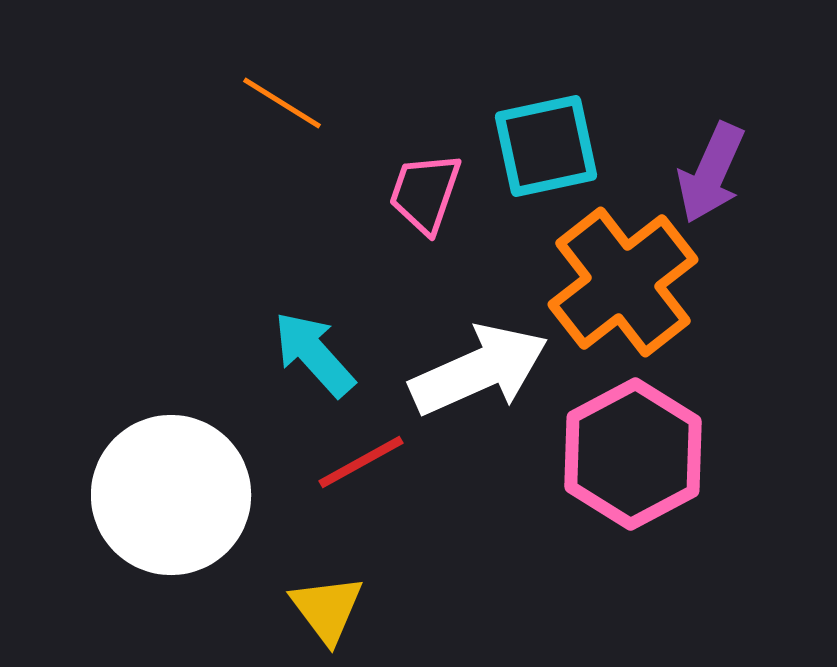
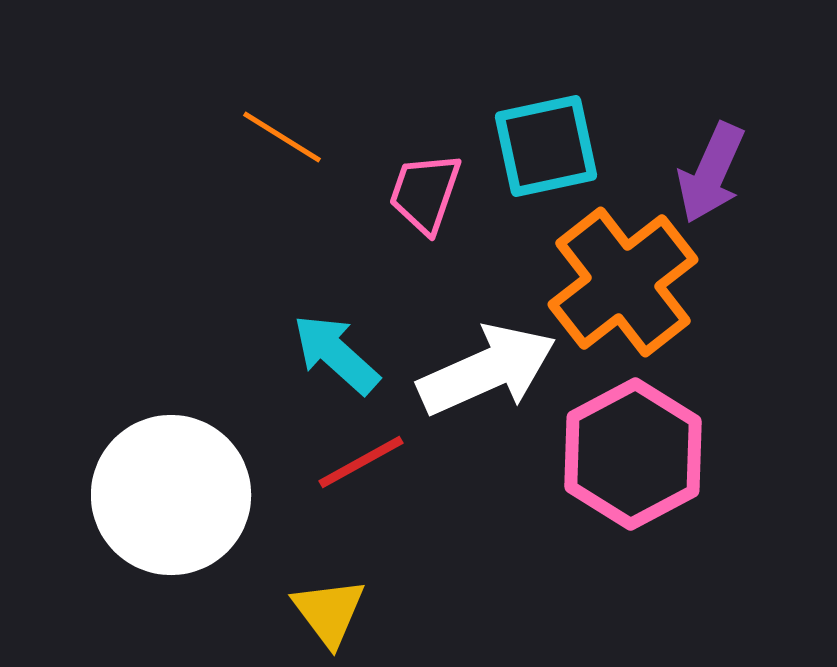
orange line: moved 34 px down
cyan arrow: moved 22 px right; rotated 6 degrees counterclockwise
white arrow: moved 8 px right
yellow triangle: moved 2 px right, 3 px down
